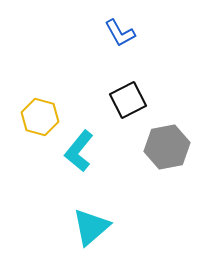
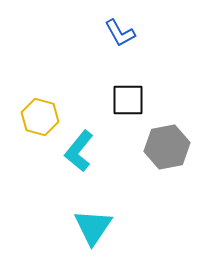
black square: rotated 27 degrees clockwise
cyan triangle: moved 2 px right; rotated 15 degrees counterclockwise
